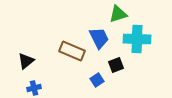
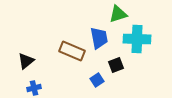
blue trapezoid: rotated 15 degrees clockwise
